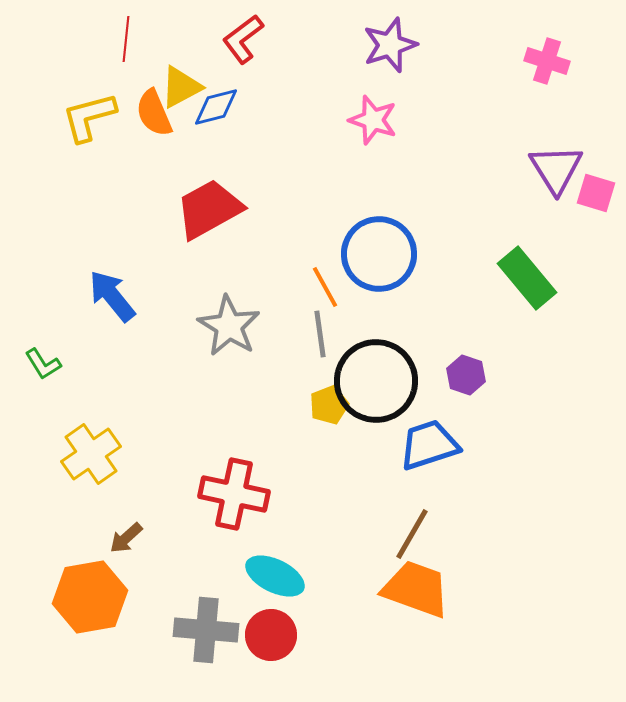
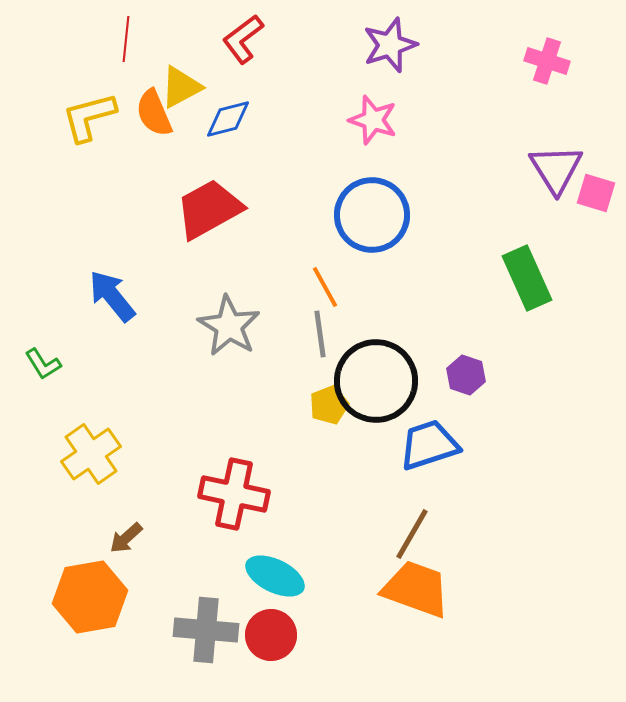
blue diamond: moved 12 px right, 12 px down
blue circle: moved 7 px left, 39 px up
green rectangle: rotated 16 degrees clockwise
